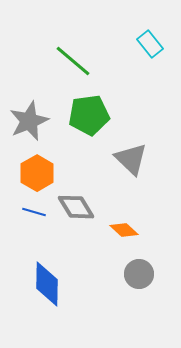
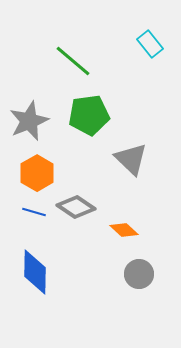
gray diamond: rotated 24 degrees counterclockwise
blue diamond: moved 12 px left, 12 px up
